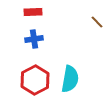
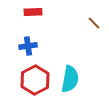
brown line: moved 3 px left, 1 px down
blue cross: moved 6 px left, 7 px down
